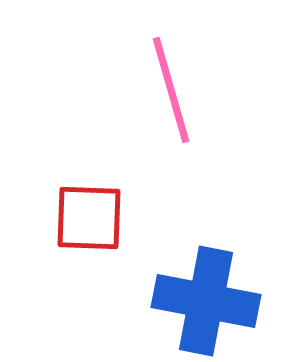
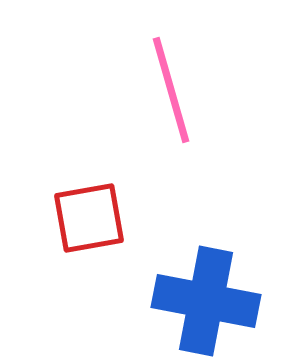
red square: rotated 12 degrees counterclockwise
